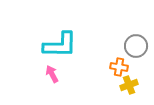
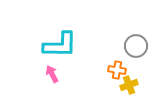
orange cross: moved 2 px left, 3 px down
